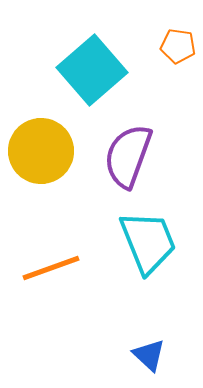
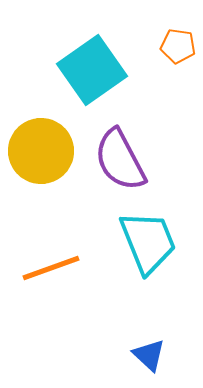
cyan square: rotated 6 degrees clockwise
purple semicircle: moved 8 px left, 4 px down; rotated 48 degrees counterclockwise
